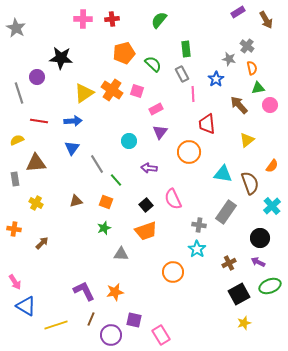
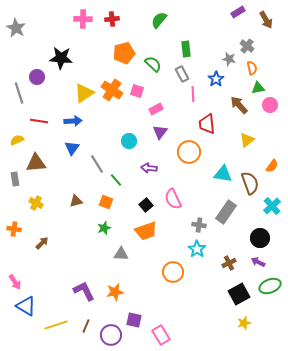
brown line at (91, 319): moved 5 px left, 7 px down
